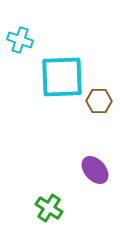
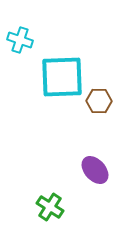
green cross: moved 1 px right, 1 px up
